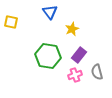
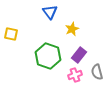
yellow square: moved 12 px down
green hexagon: rotated 10 degrees clockwise
